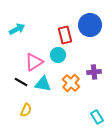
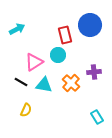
cyan triangle: moved 1 px right, 1 px down
